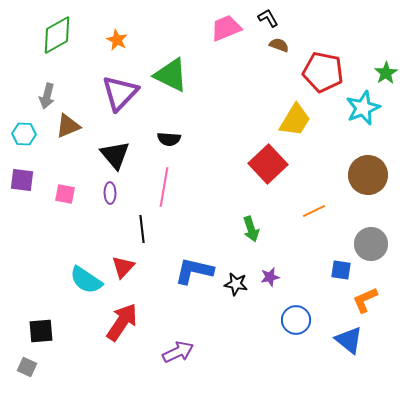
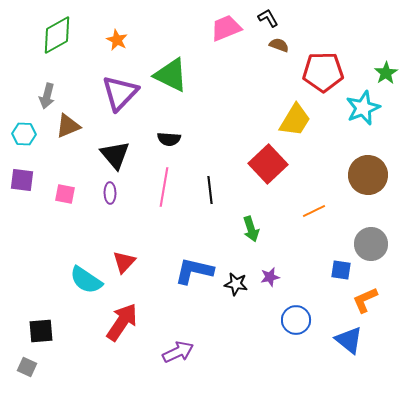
red pentagon: rotated 12 degrees counterclockwise
black line: moved 68 px right, 39 px up
red triangle: moved 1 px right, 5 px up
